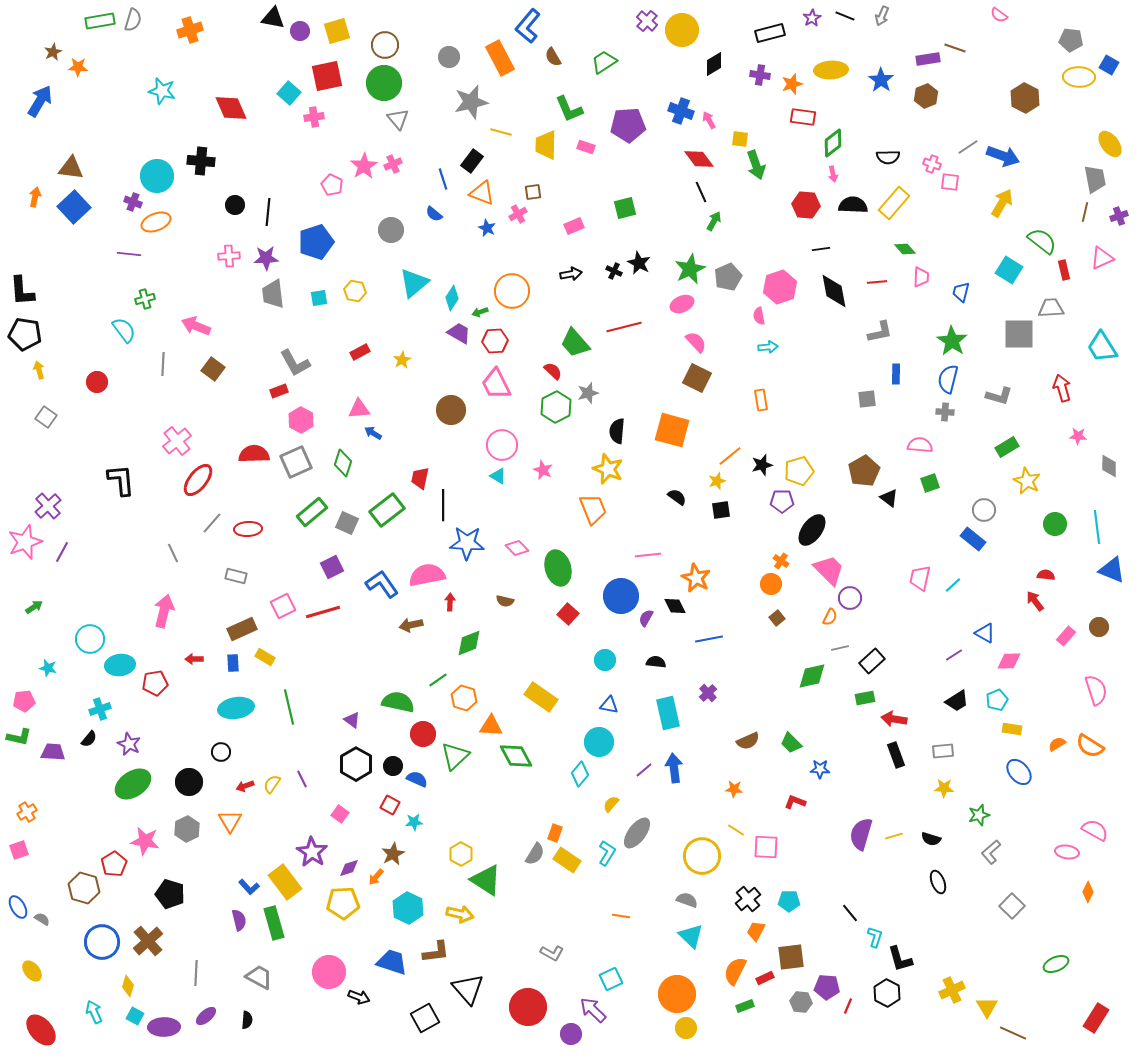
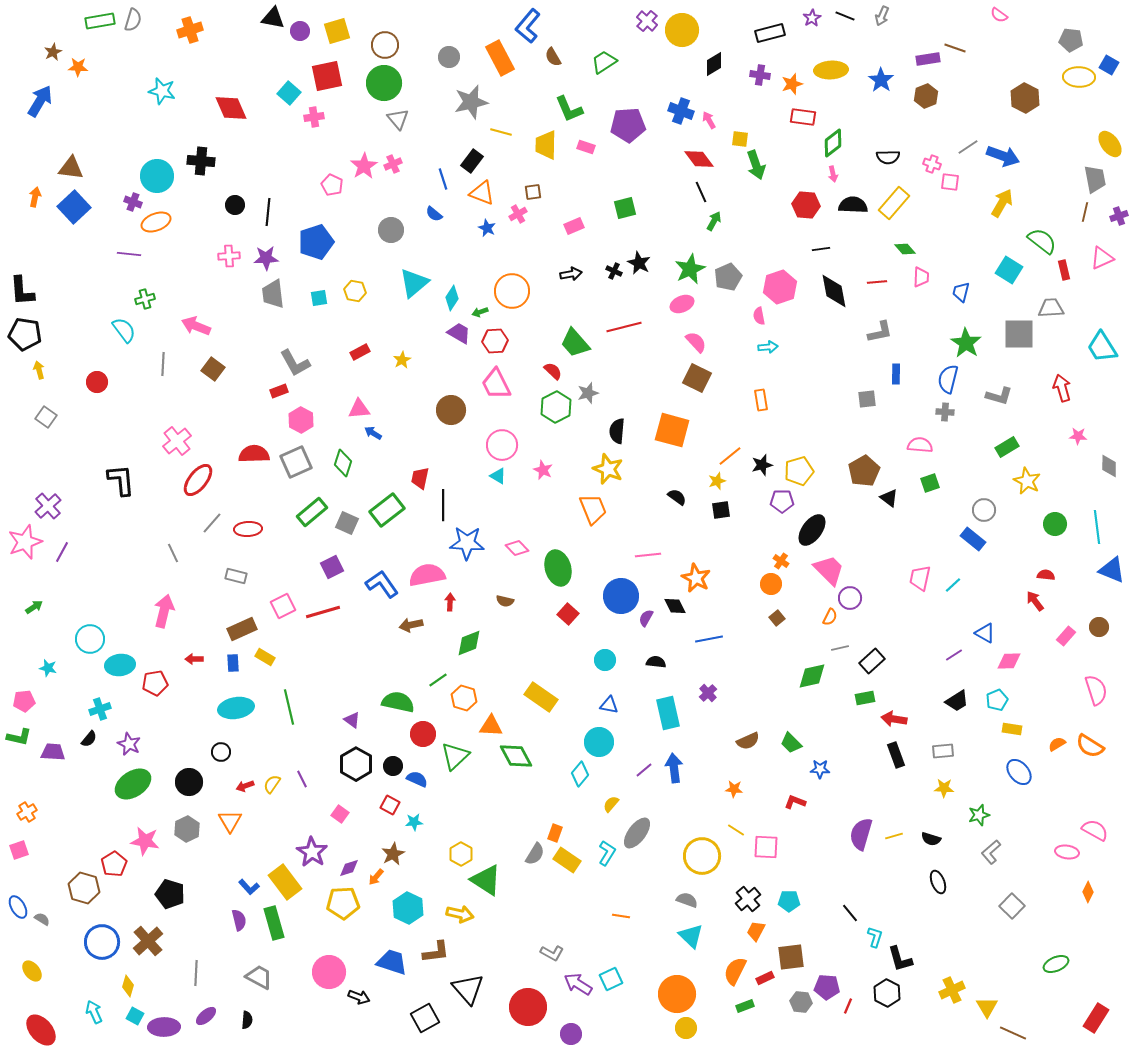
green star at (952, 341): moved 14 px right, 2 px down
purple arrow at (593, 1010): moved 15 px left, 26 px up; rotated 12 degrees counterclockwise
